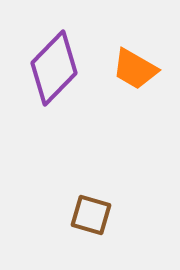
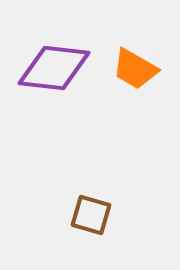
purple diamond: rotated 52 degrees clockwise
